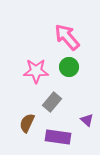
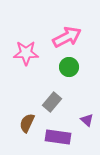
pink arrow: rotated 104 degrees clockwise
pink star: moved 10 px left, 18 px up
